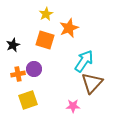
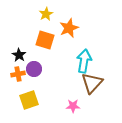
black star: moved 6 px right, 10 px down; rotated 16 degrees counterclockwise
cyan arrow: rotated 25 degrees counterclockwise
yellow square: moved 1 px right
